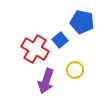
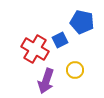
blue square: rotated 14 degrees clockwise
